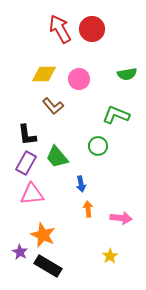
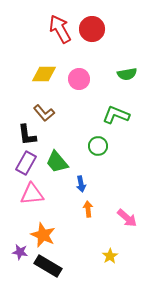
brown L-shape: moved 9 px left, 7 px down
green trapezoid: moved 5 px down
pink arrow: moved 6 px right; rotated 35 degrees clockwise
purple star: rotated 21 degrees counterclockwise
